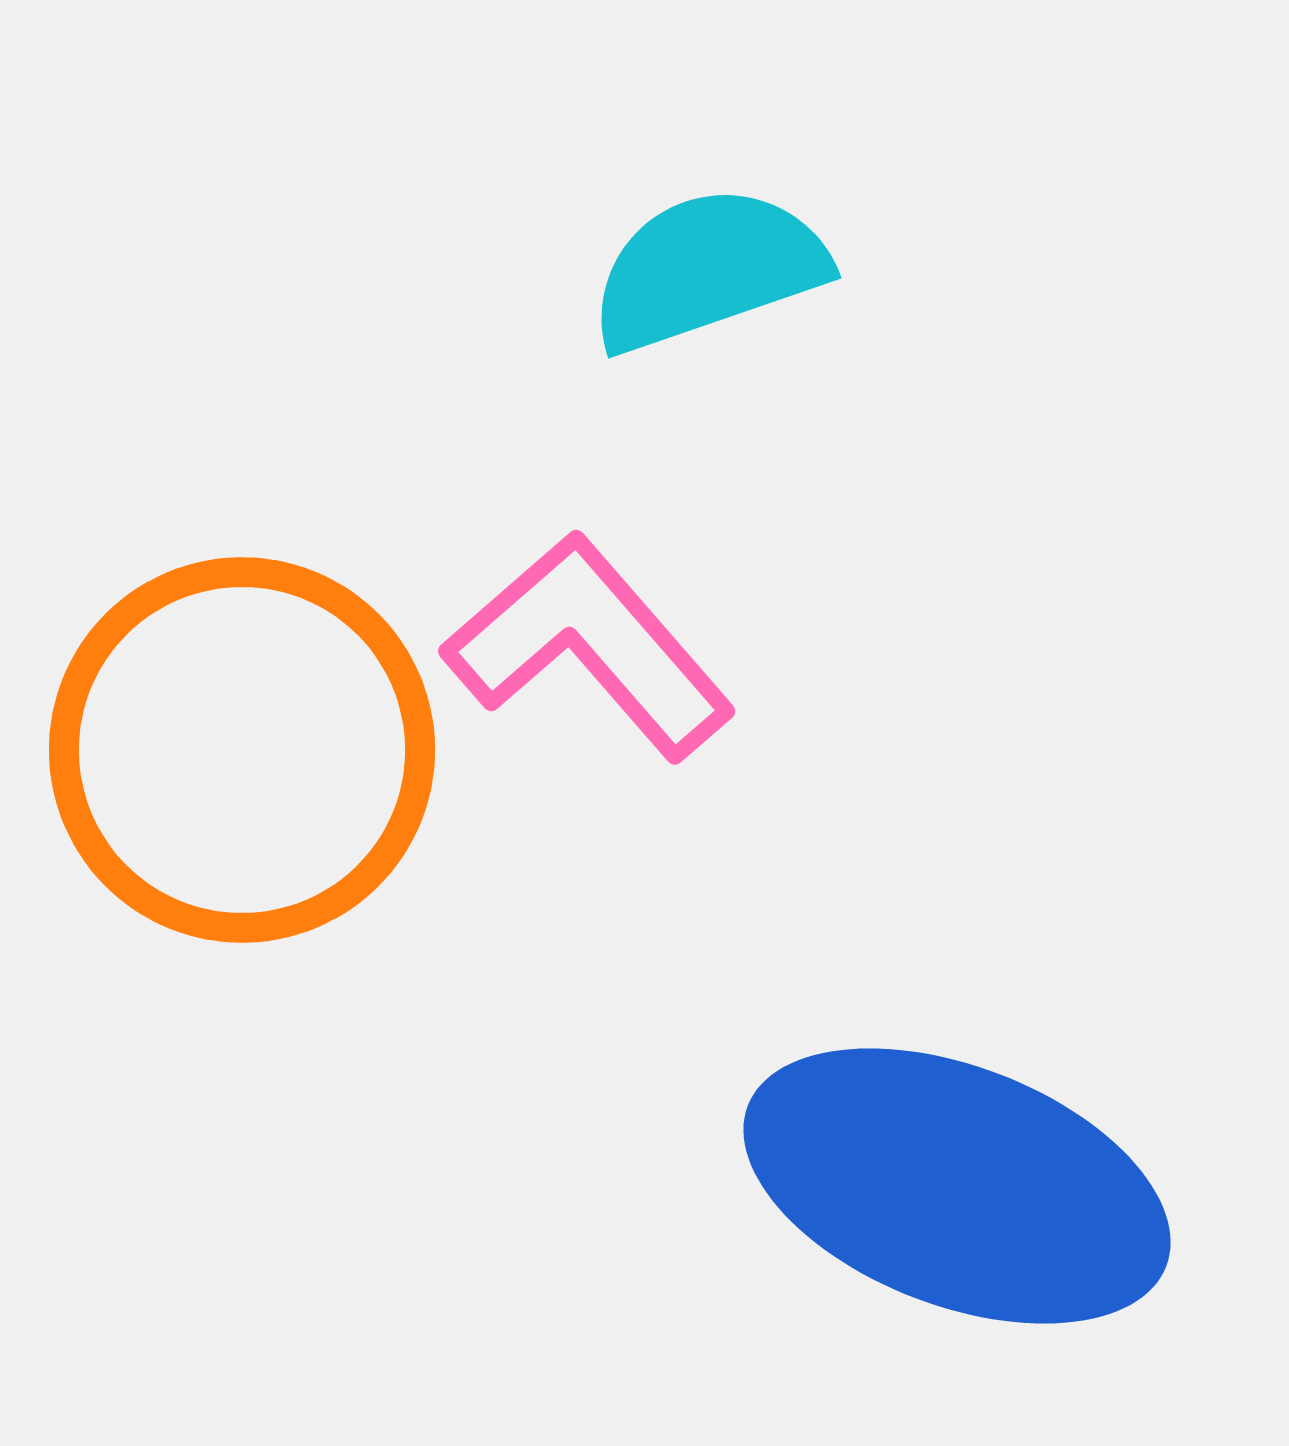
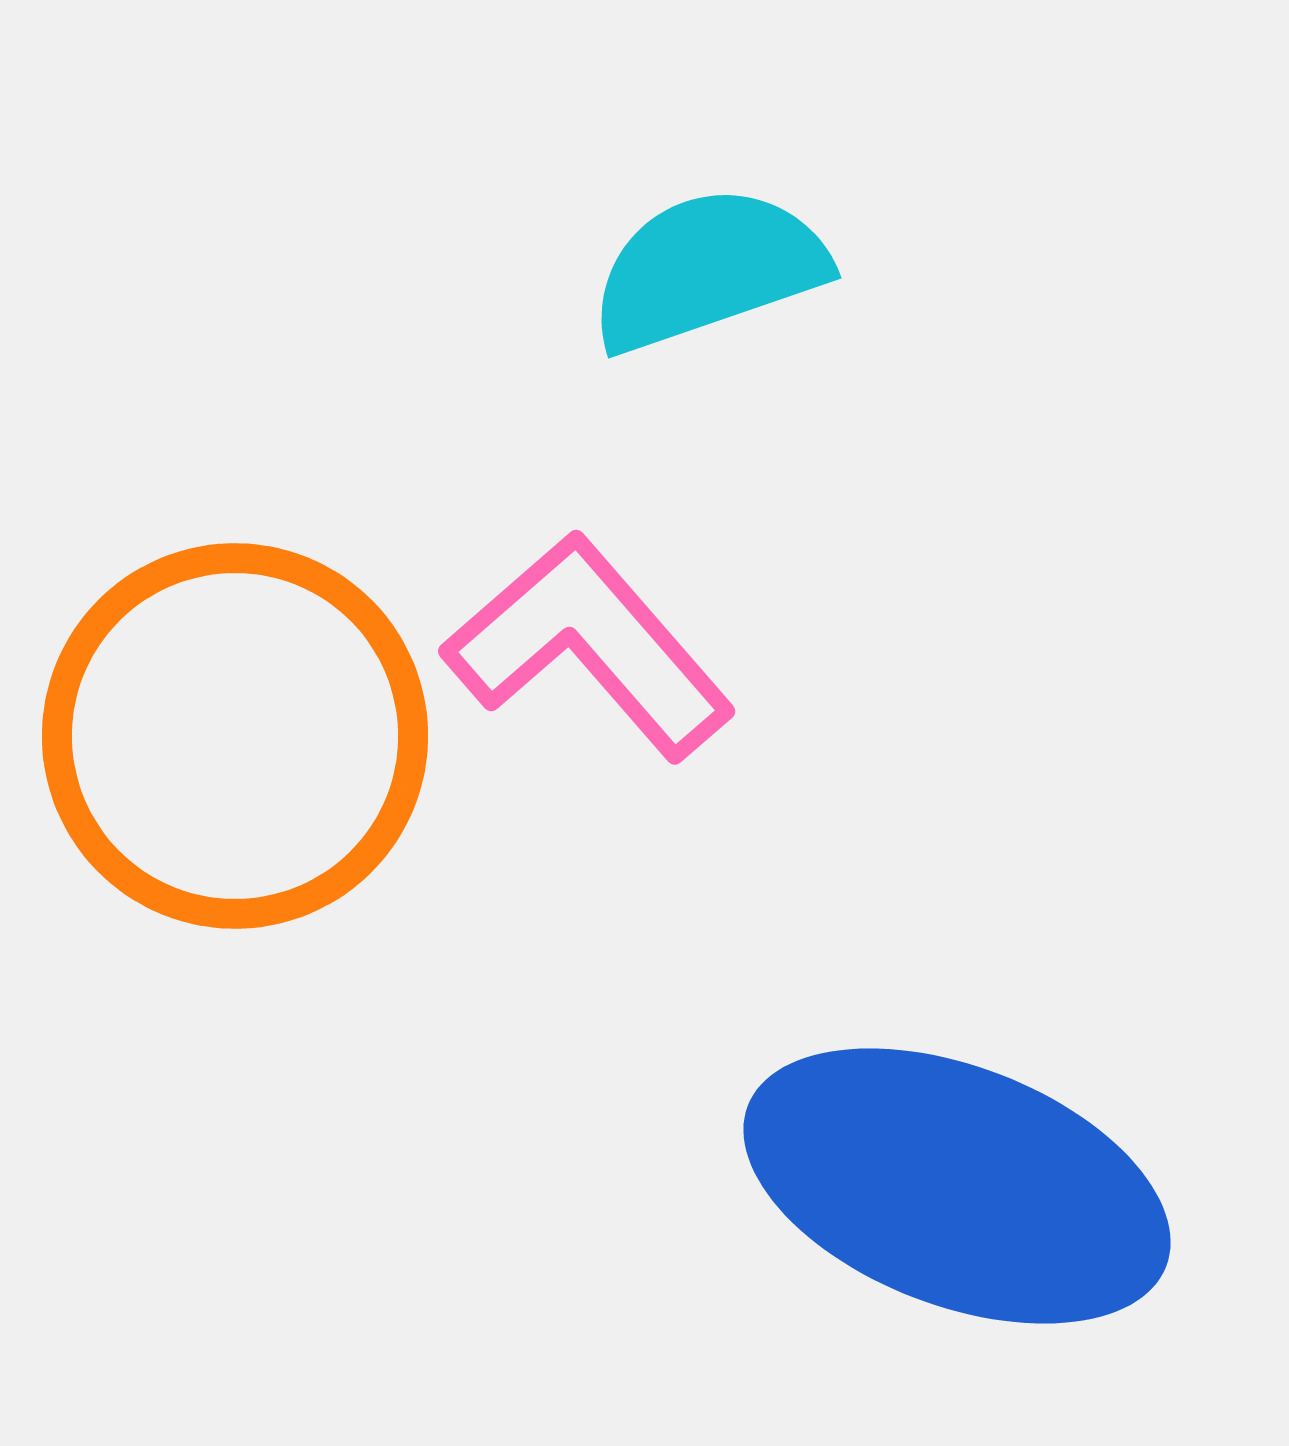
orange circle: moved 7 px left, 14 px up
